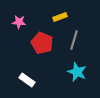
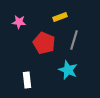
red pentagon: moved 2 px right
cyan star: moved 9 px left, 2 px up
white rectangle: rotated 49 degrees clockwise
